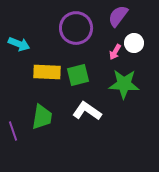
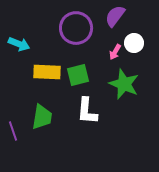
purple semicircle: moved 3 px left
green star: rotated 20 degrees clockwise
white L-shape: rotated 120 degrees counterclockwise
